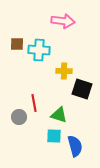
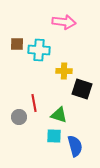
pink arrow: moved 1 px right, 1 px down
